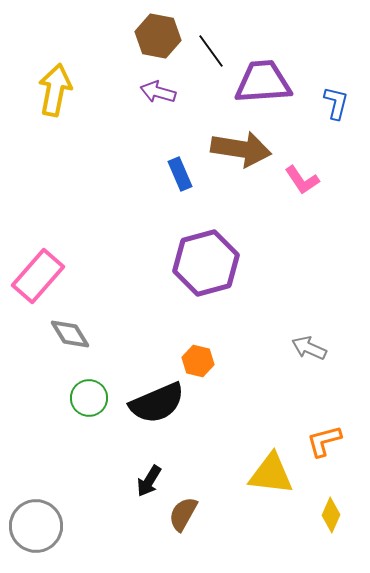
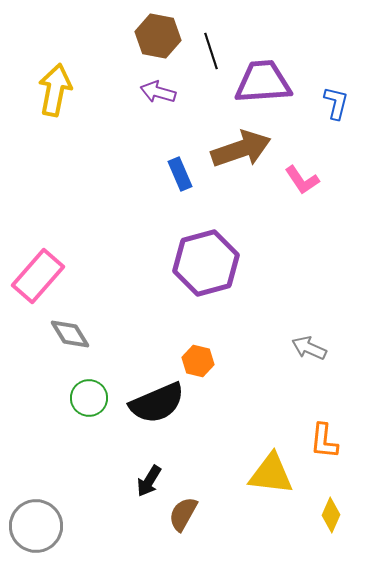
black line: rotated 18 degrees clockwise
brown arrow: rotated 28 degrees counterclockwise
orange L-shape: rotated 69 degrees counterclockwise
